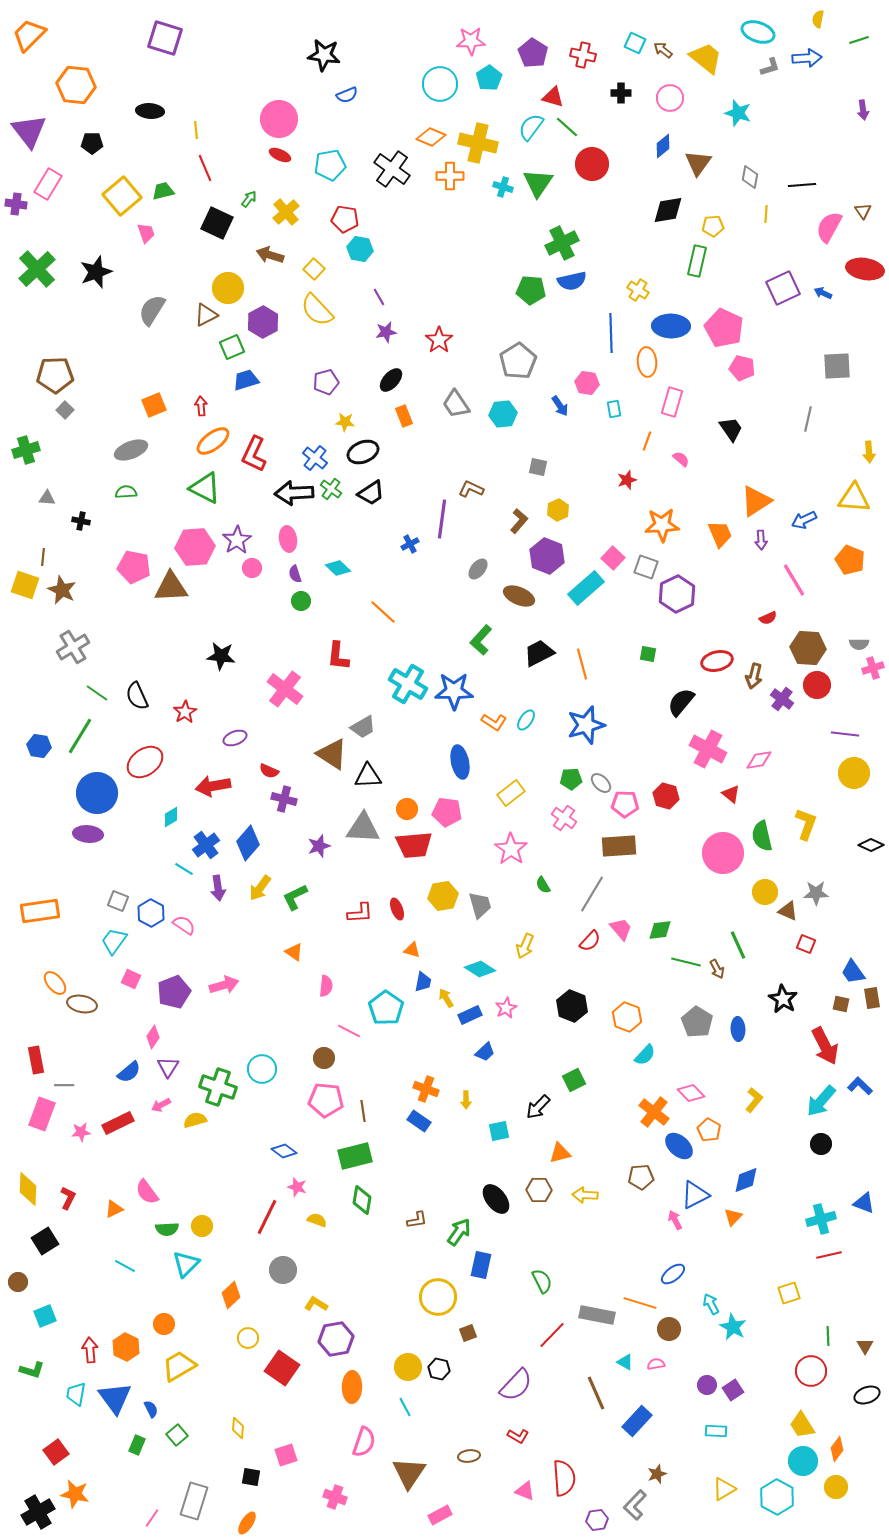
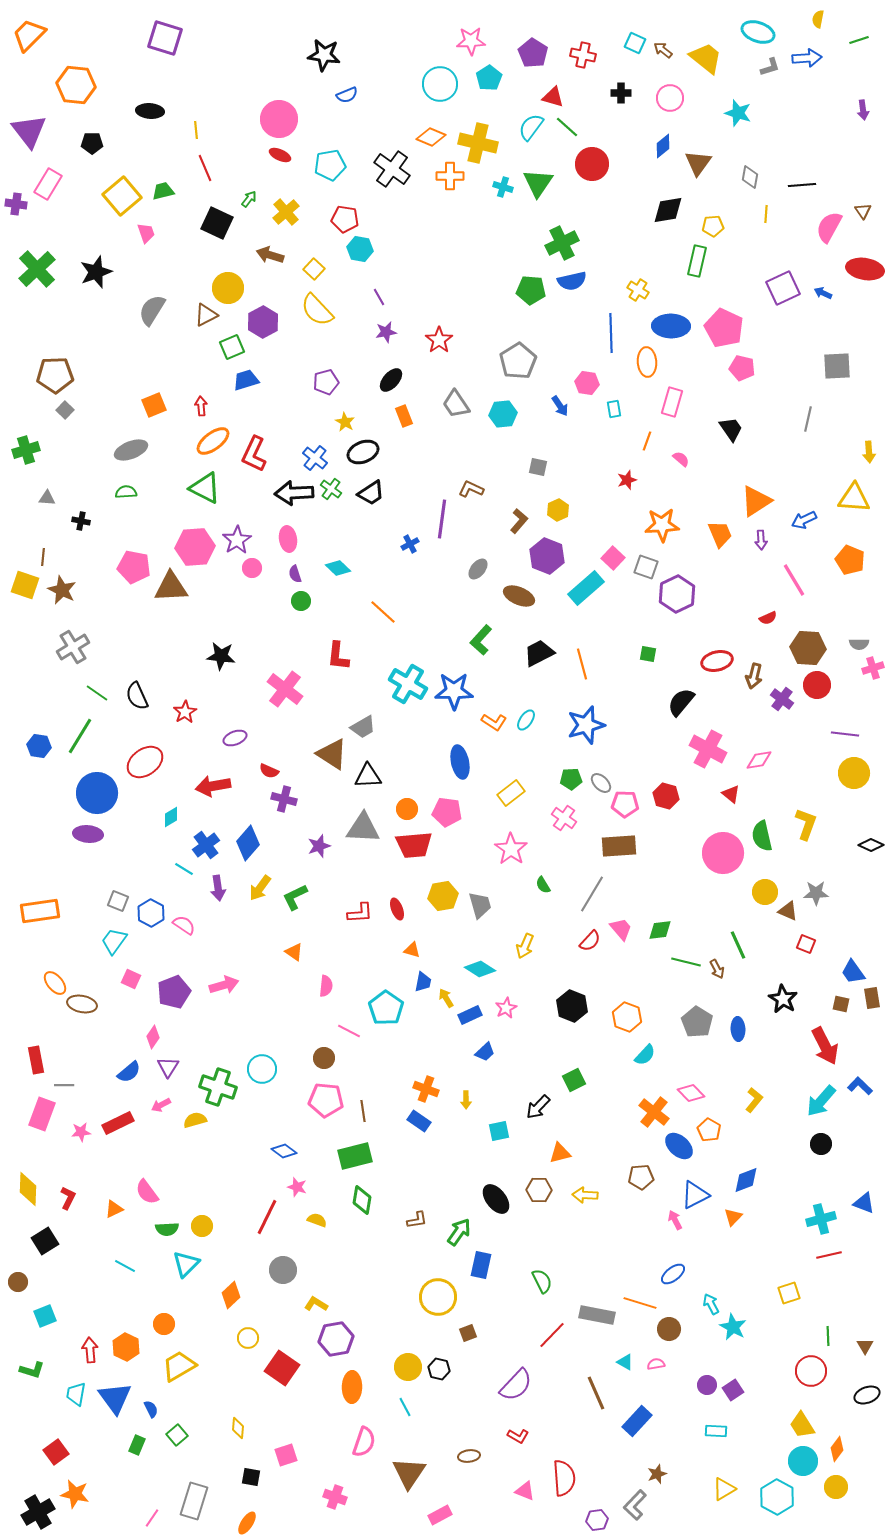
yellow star at (345, 422): rotated 24 degrees clockwise
